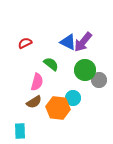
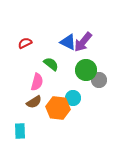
green circle: moved 1 px right
